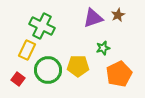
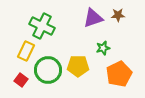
brown star: rotated 24 degrees clockwise
yellow rectangle: moved 1 px left, 1 px down
red square: moved 3 px right, 1 px down
